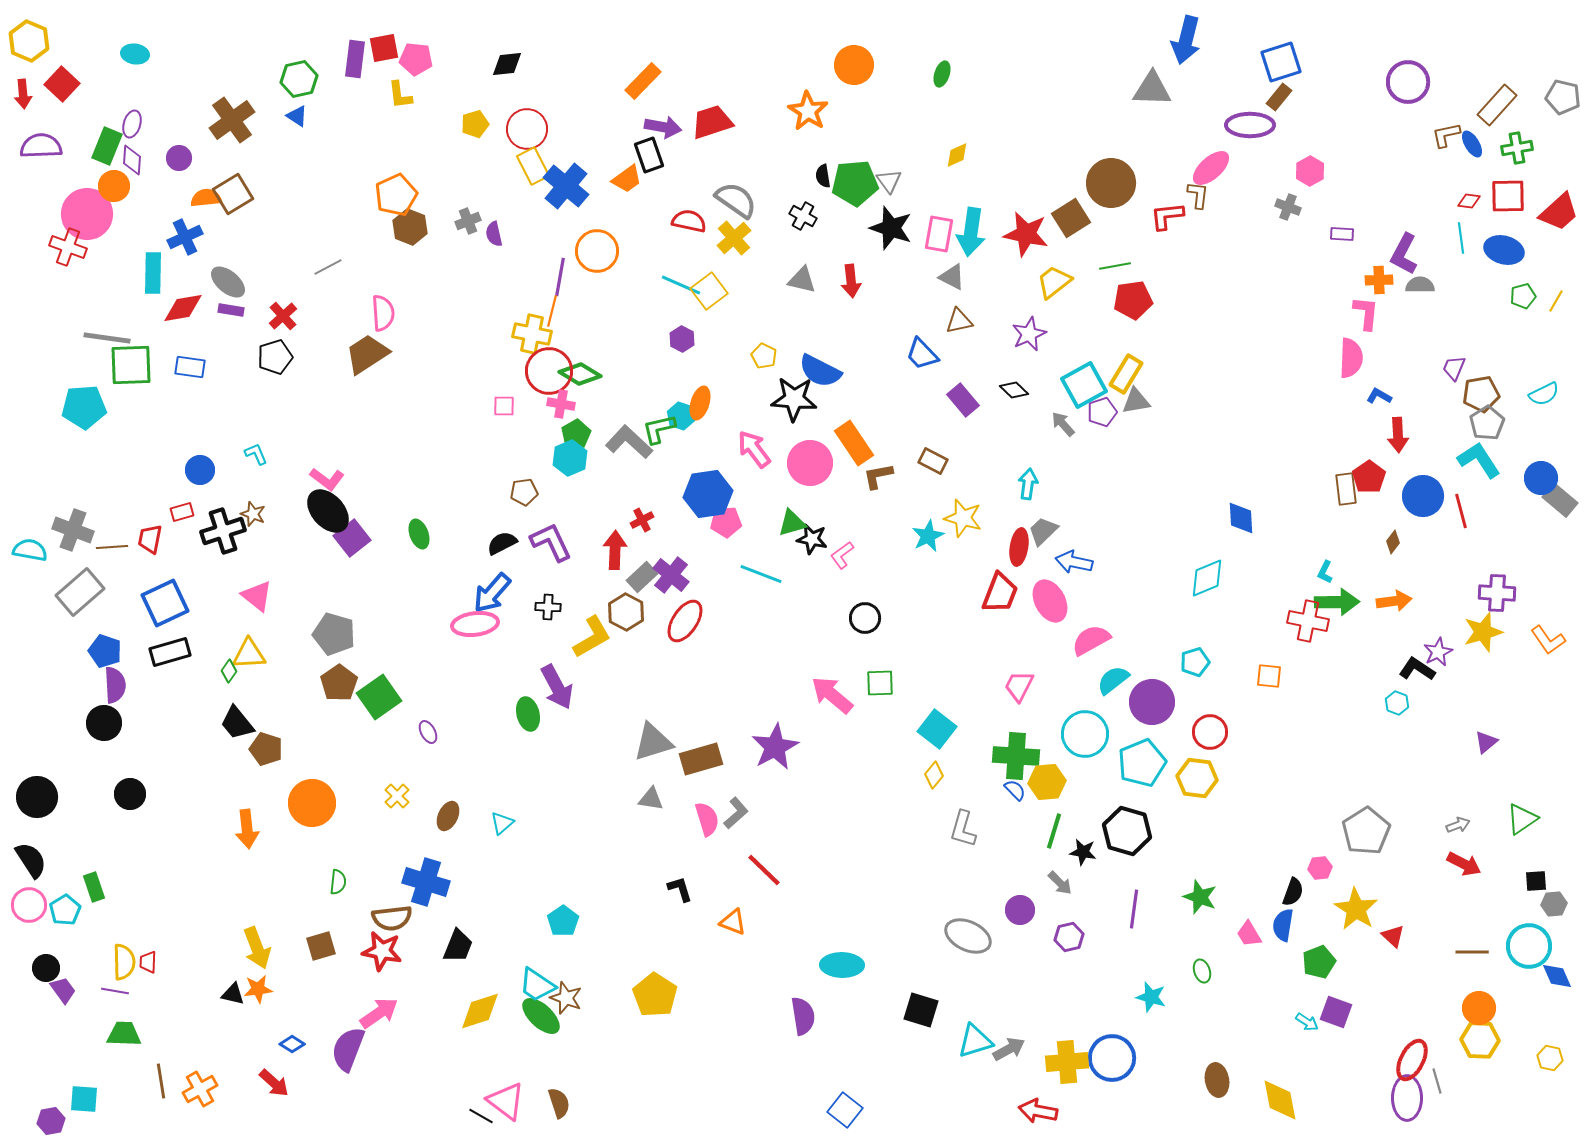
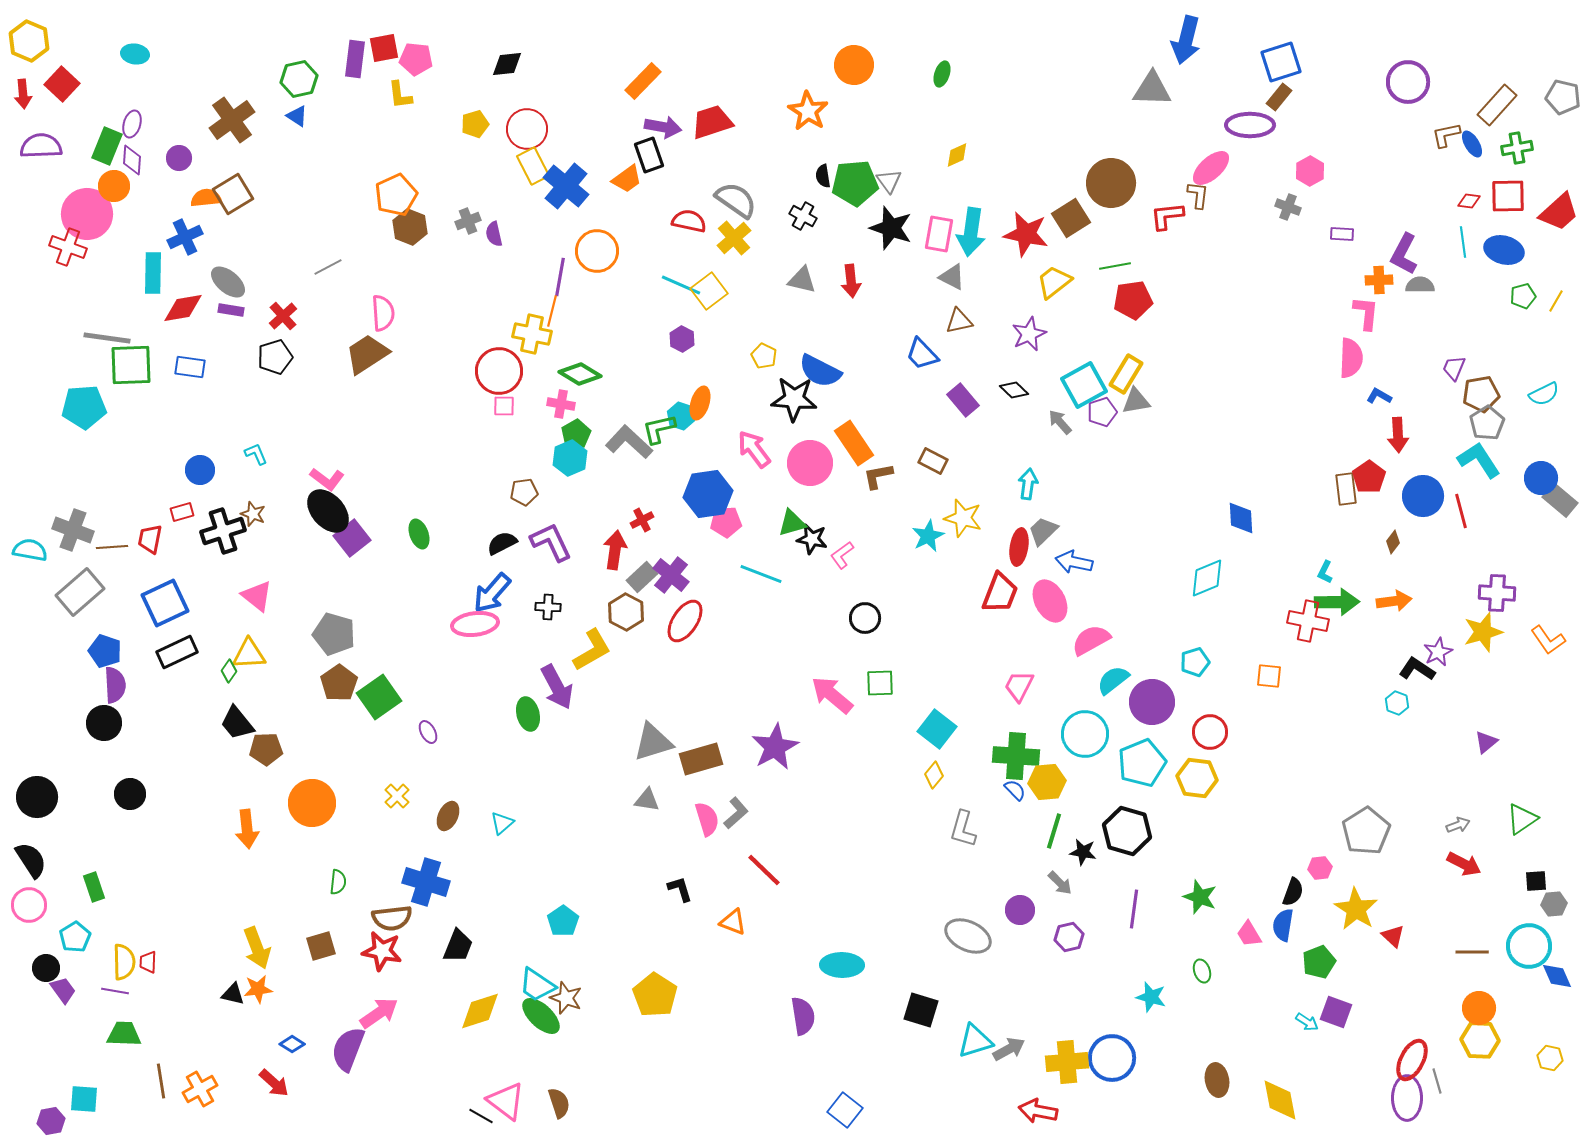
cyan line at (1461, 238): moved 2 px right, 4 px down
red circle at (549, 371): moved 50 px left
gray arrow at (1063, 424): moved 3 px left, 2 px up
red arrow at (615, 550): rotated 6 degrees clockwise
yellow L-shape at (592, 637): moved 13 px down
black rectangle at (170, 652): moved 7 px right; rotated 9 degrees counterclockwise
brown pentagon at (266, 749): rotated 20 degrees counterclockwise
gray triangle at (651, 799): moved 4 px left, 1 px down
cyan pentagon at (65, 910): moved 10 px right, 27 px down
